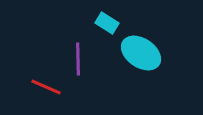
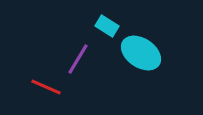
cyan rectangle: moved 3 px down
purple line: rotated 32 degrees clockwise
